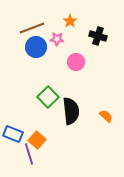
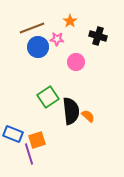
blue circle: moved 2 px right
green square: rotated 10 degrees clockwise
orange semicircle: moved 18 px left
orange square: rotated 30 degrees clockwise
